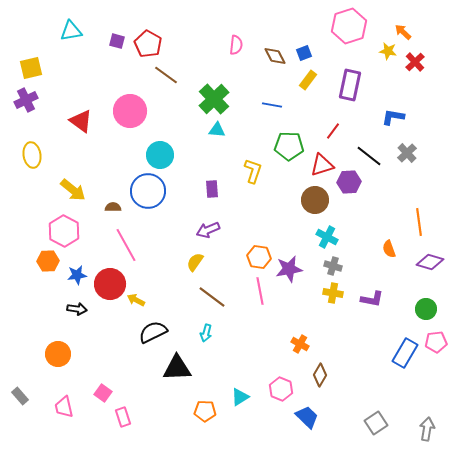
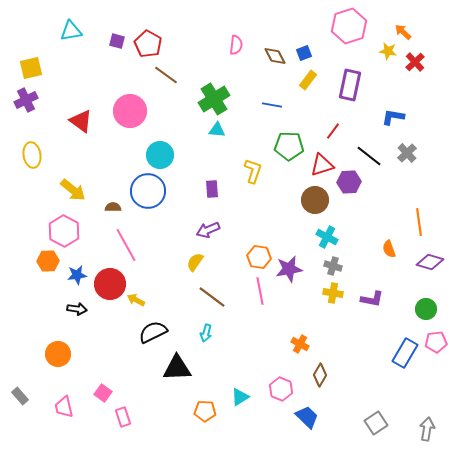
green cross at (214, 99): rotated 12 degrees clockwise
